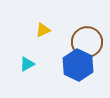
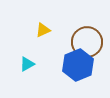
blue hexagon: rotated 12 degrees clockwise
